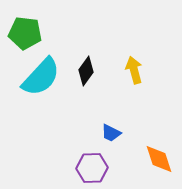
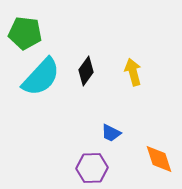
yellow arrow: moved 1 px left, 2 px down
